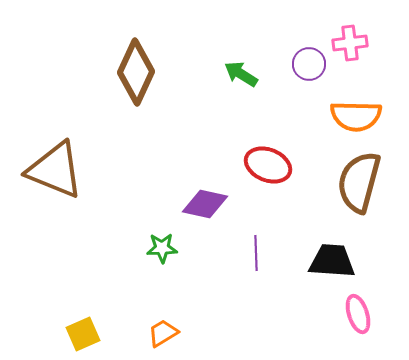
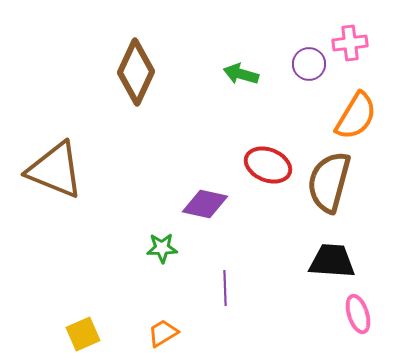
green arrow: rotated 16 degrees counterclockwise
orange semicircle: rotated 60 degrees counterclockwise
brown semicircle: moved 30 px left
purple line: moved 31 px left, 35 px down
